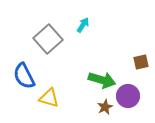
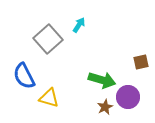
cyan arrow: moved 4 px left
purple circle: moved 1 px down
